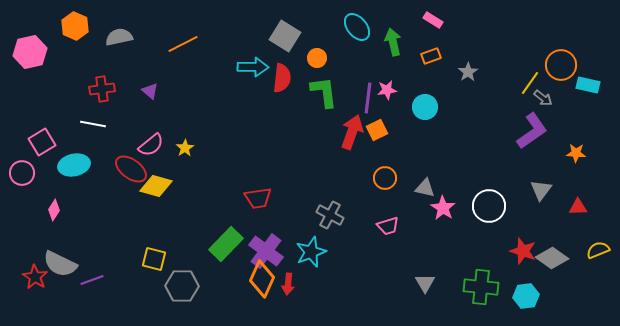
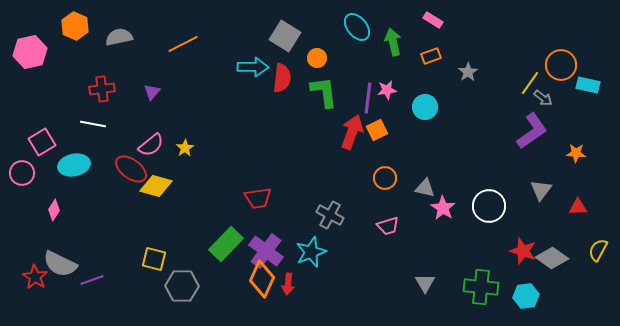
purple triangle at (150, 91): moved 2 px right, 1 px down; rotated 30 degrees clockwise
yellow semicircle at (598, 250): rotated 40 degrees counterclockwise
